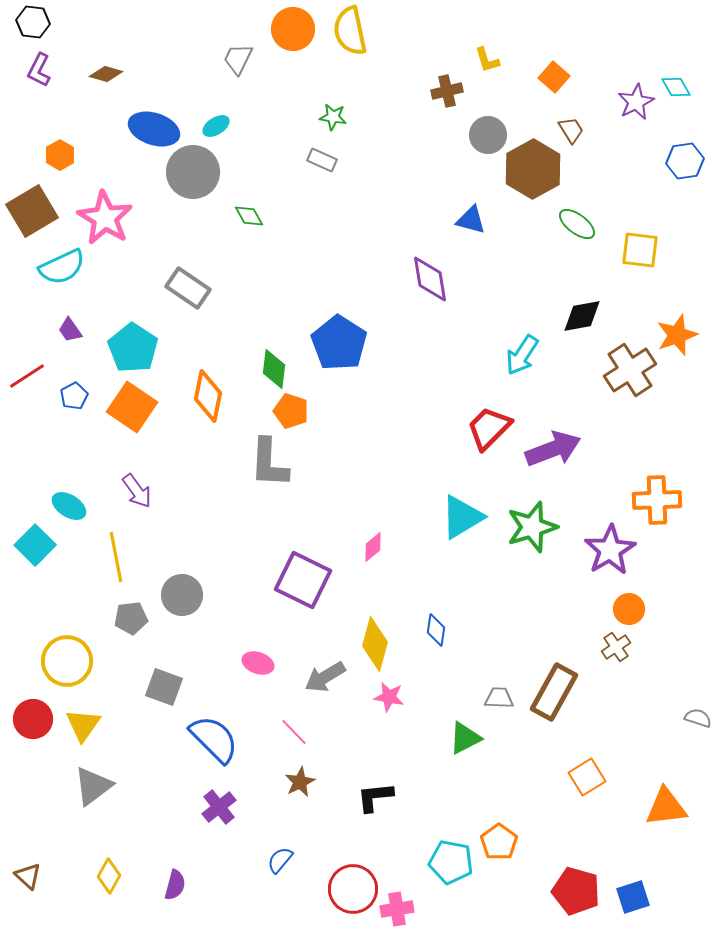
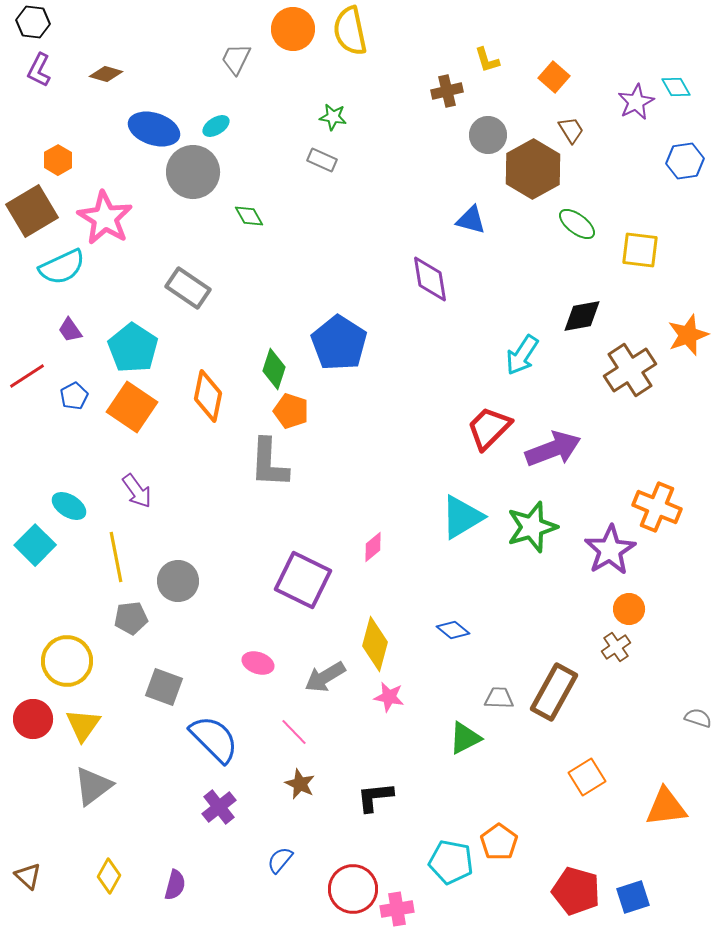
gray trapezoid at (238, 59): moved 2 px left
orange hexagon at (60, 155): moved 2 px left, 5 px down
orange star at (677, 335): moved 11 px right
green diamond at (274, 369): rotated 12 degrees clockwise
orange cross at (657, 500): moved 7 px down; rotated 24 degrees clockwise
gray circle at (182, 595): moved 4 px left, 14 px up
blue diamond at (436, 630): moved 17 px right; rotated 60 degrees counterclockwise
brown star at (300, 782): moved 2 px down; rotated 20 degrees counterclockwise
